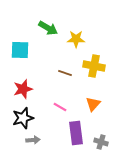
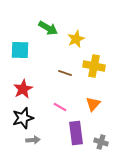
yellow star: rotated 24 degrees counterclockwise
red star: rotated 12 degrees counterclockwise
